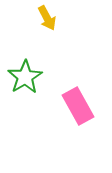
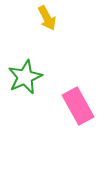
green star: rotated 8 degrees clockwise
